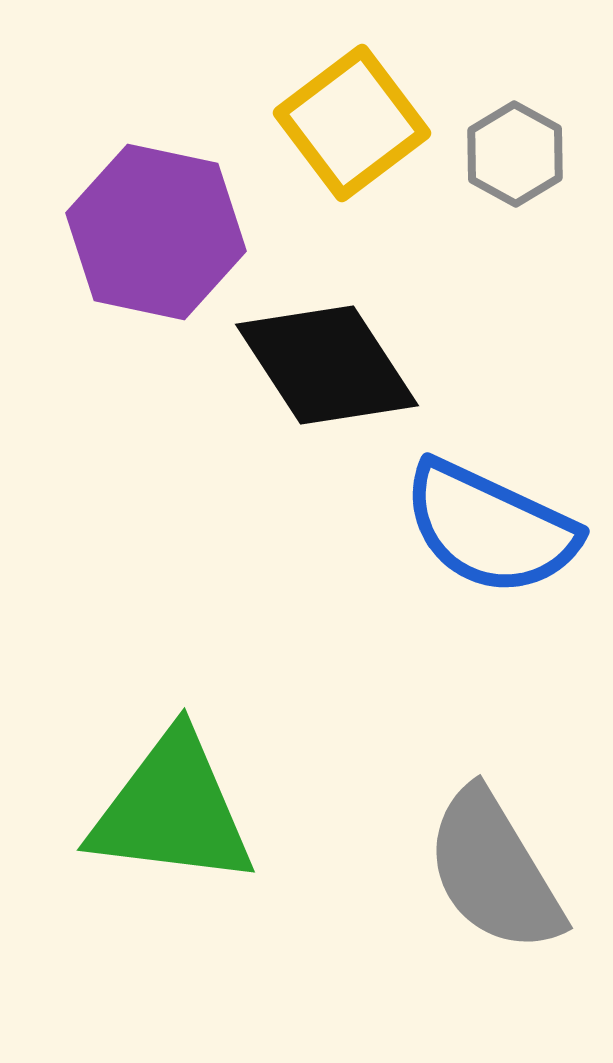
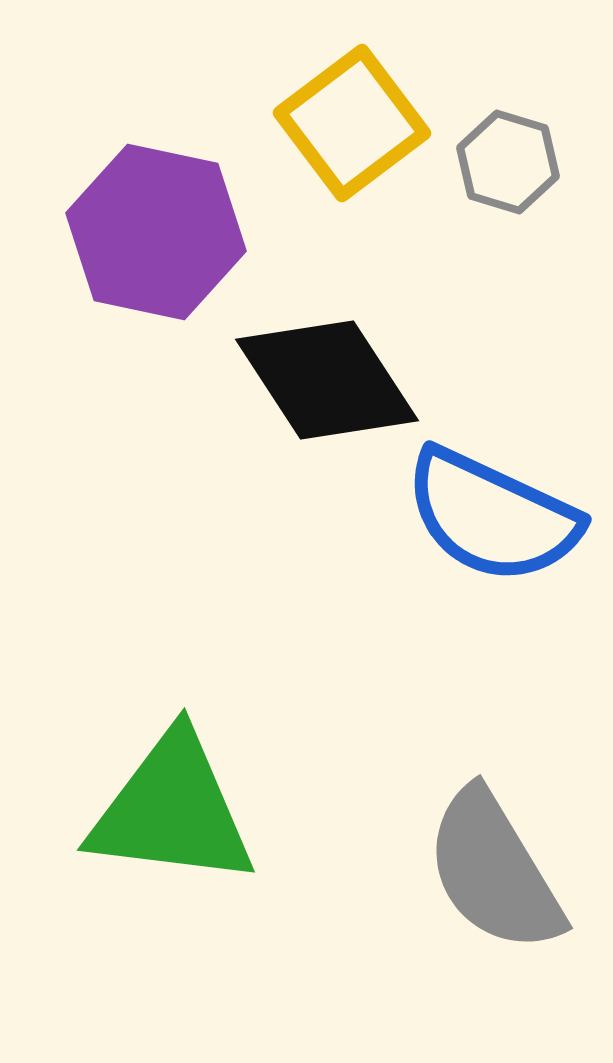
gray hexagon: moved 7 px left, 8 px down; rotated 12 degrees counterclockwise
black diamond: moved 15 px down
blue semicircle: moved 2 px right, 12 px up
